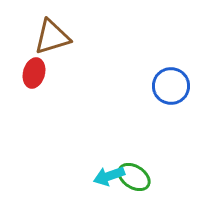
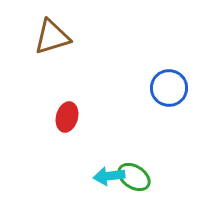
red ellipse: moved 33 px right, 44 px down
blue circle: moved 2 px left, 2 px down
cyan arrow: rotated 12 degrees clockwise
